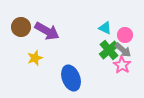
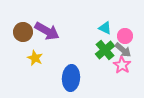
brown circle: moved 2 px right, 5 px down
pink circle: moved 1 px down
green cross: moved 4 px left
yellow star: rotated 28 degrees counterclockwise
blue ellipse: rotated 25 degrees clockwise
